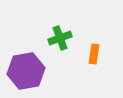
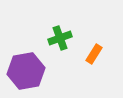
orange rectangle: rotated 24 degrees clockwise
